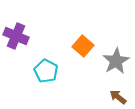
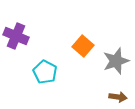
gray star: rotated 12 degrees clockwise
cyan pentagon: moved 1 px left, 1 px down
brown arrow: rotated 150 degrees clockwise
